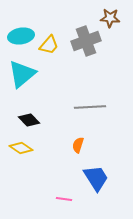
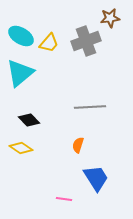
brown star: rotated 12 degrees counterclockwise
cyan ellipse: rotated 40 degrees clockwise
yellow trapezoid: moved 2 px up
cyan triangle: moved 2 px left, 1 px up
